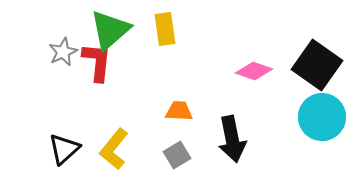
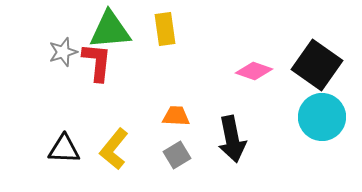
green triangle: rotated 36 degrees clockwise
gray star: rotated 8 degrees clockwise
orange trapezoid: moved 3 px left, 5 px down
black triangle: rotated 44 degrees clockwise
